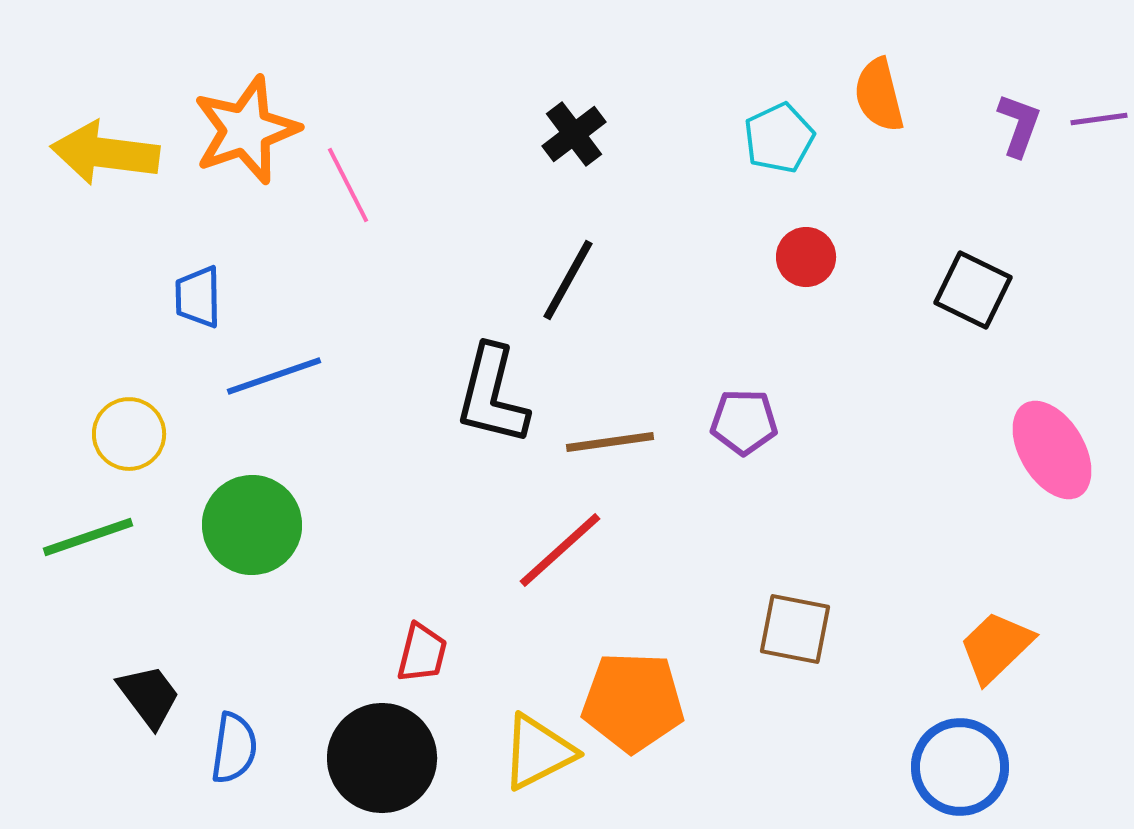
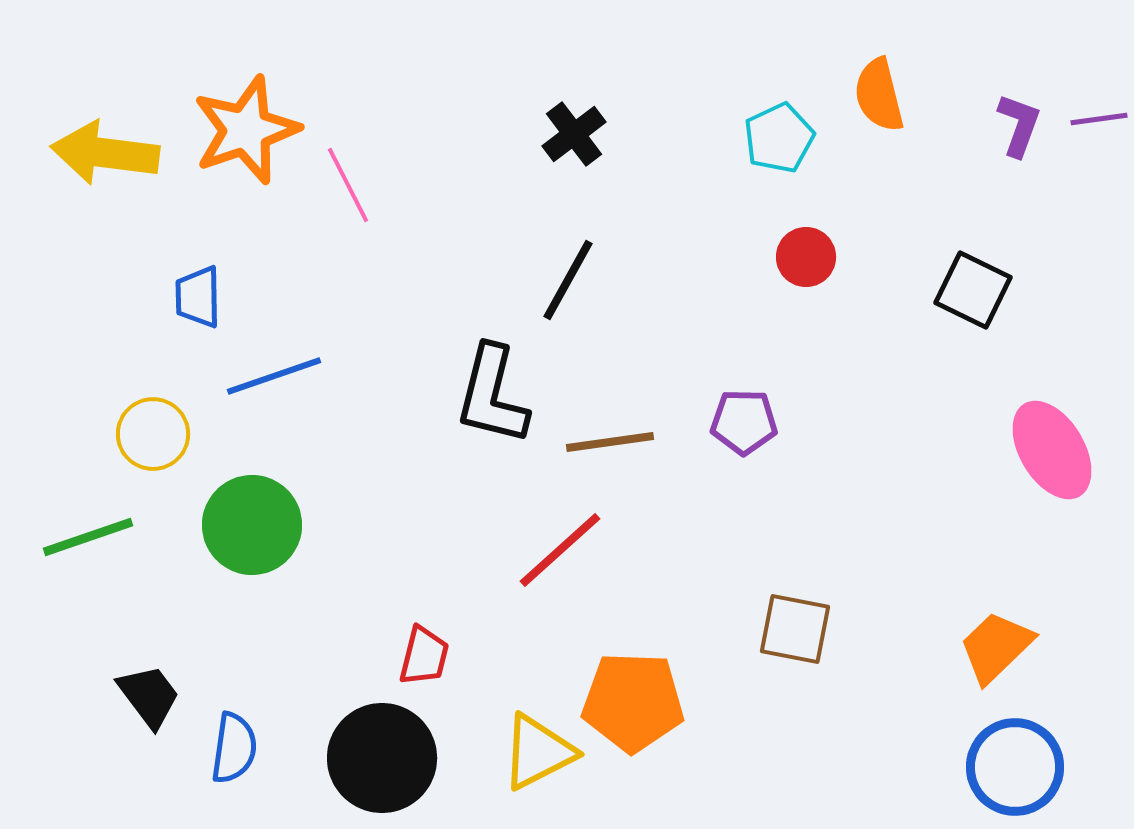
yellow circle: moved 24 px right
red trapezoid: moved 2 px right, 3 px down
blue circle: moved 55 px right
